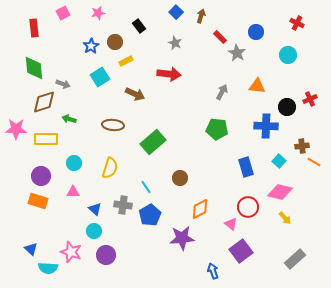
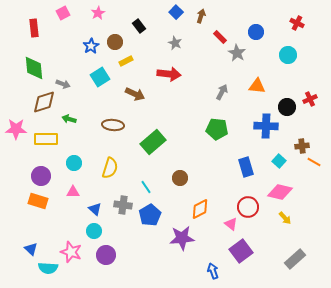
pink star at (98, 13): rotated 16 degrees counterclockwise
